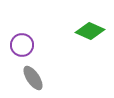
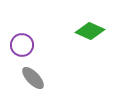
gray ellipse: rotated 10 degrees counterclockwise
